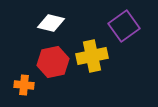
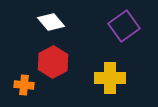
white diamond: moved 1 px up; rotated 36 degrees clockwise
yellow cross: moved 18 px right, 22 px down; rotated 12 degrees clockwise
red hexagon: rotated 16 degrees counterclockwise
